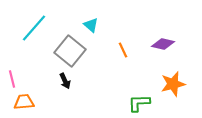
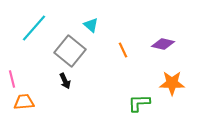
orange star: moved 1 px left, 1 px up; rotated 15 degrees clockwise
